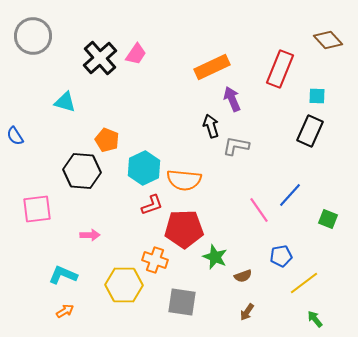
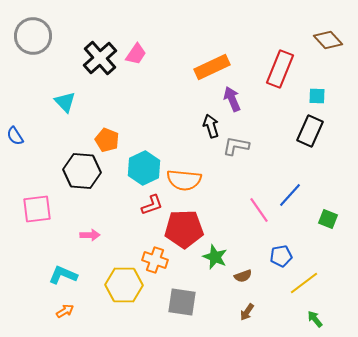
cyan triangle: rotated 30 degrees clockwise
